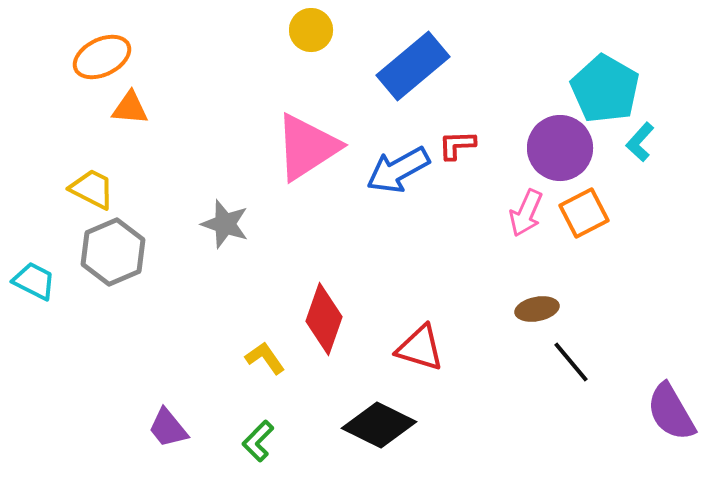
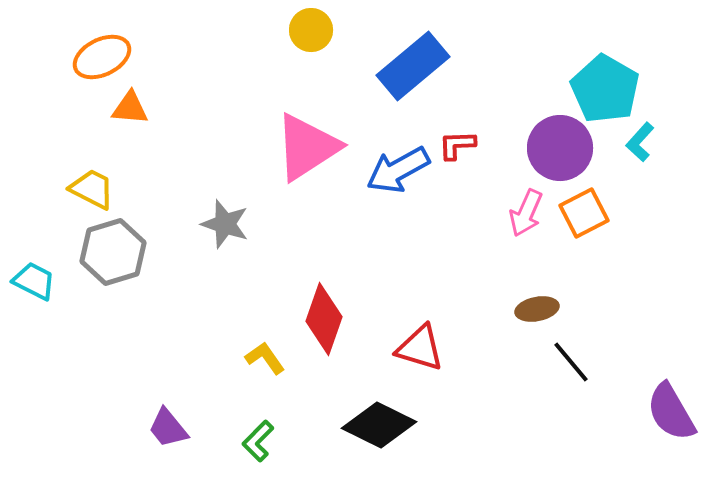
gray hexagon: rotated 6 degrees clockwise
